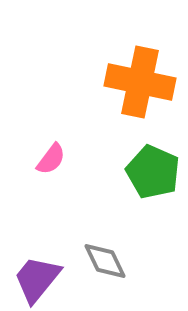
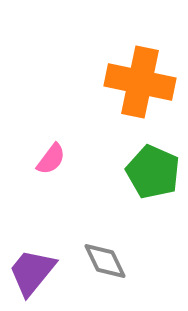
purple trapezoid: moved 5 px left, 7 px up
